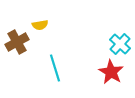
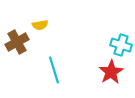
cyan cross: moved 1 px right, 1 px down; rotated 25 degrees counterclockwise
cyan line: moved 1 px left, 2 px down
red star: rotated 10 degrees clockwise
